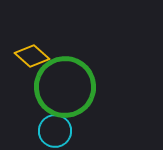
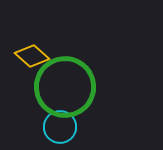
cyan circle: moved 5 px right, 4 px up
